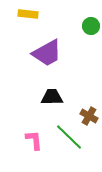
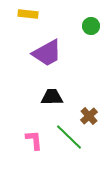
brown cross: rotated 18 degrees clockwise
